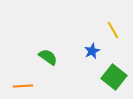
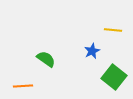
yellow line: rotated 54 degrees counterclockwise
green semicircle: moved 2 px left, 2 px down
